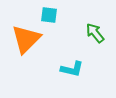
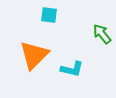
green arrow: moved 7 px right, 1 px down
orange triangle: moved 8 px right, 16 px down
